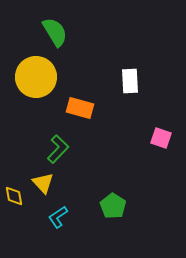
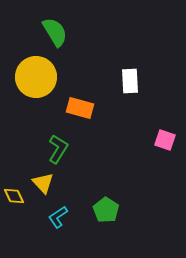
pink square: moved 4 px right, 2 px down
green L-shape: rotated 12 degrees counterclockwise
yellow diamond: rotated 15 degrees counterclockwise
green pentagon: moved 7 px left, 4 px down
